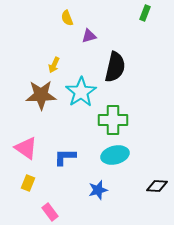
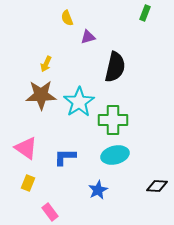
purple triangle: moved 1 px left, 1 px down
yellow arrow: moved 8 px left, 1 px up
cyan star: moved 2 px left, 10 px down
blue star: rotated 12 degrees counterclockwise
